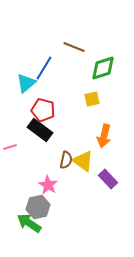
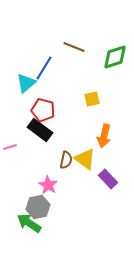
green diamond: moved 12 px right, 11 px up
yellow triangle: moved 2 px right, 2 px up
